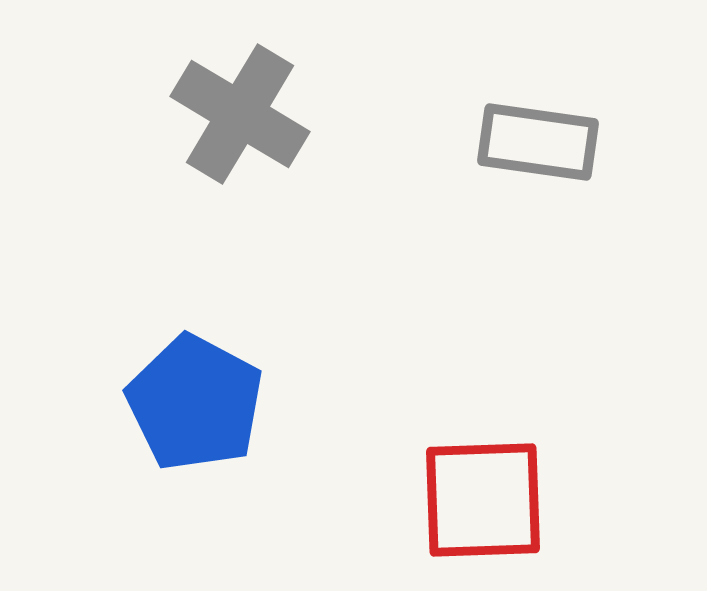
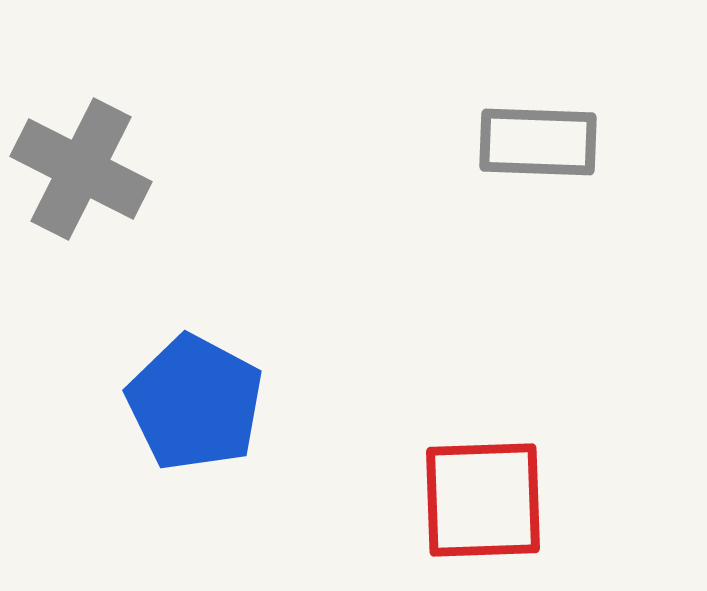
gray cross: moved 159 px left, 55 px down; rotated 4 degrees counterclockwise
gray rectangle: rotated 6 degrees counterclockwise
